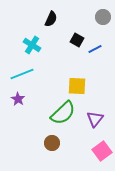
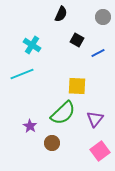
black semicircle: moved 10 px right, 5 px up
blue line: moved 3 px right, 4 px down
purple star: moved 12 px right, 27 px down
pink square: moved 2 px left
